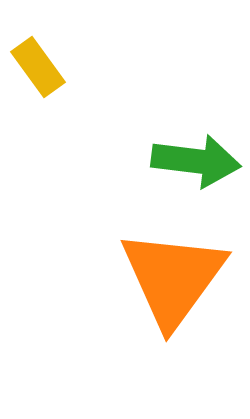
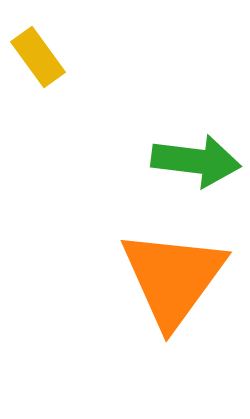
yellow rectangle: moved 10 px up
